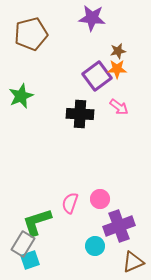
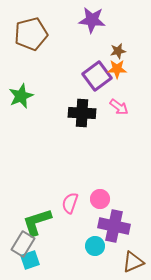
purple star: moved 2 px down
black cross: moved 2 px right, 1 px up
purple cross: moved 5 px left; rotated 32 degrees clockwise
